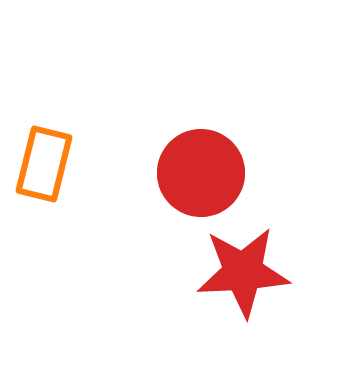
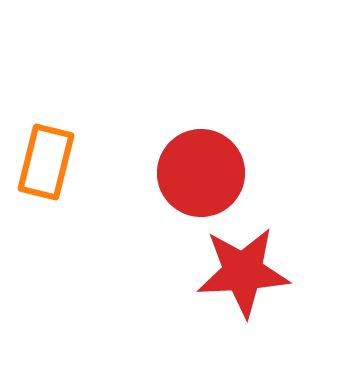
orange rectangle: moved 2 px right, 2 px up
